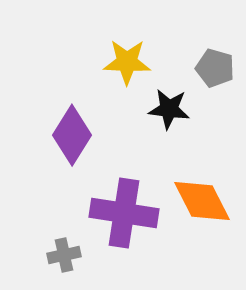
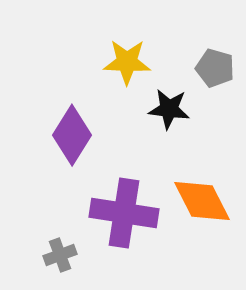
gray cross: moved 4 px left; rotated 8 degrees counterclockwise
